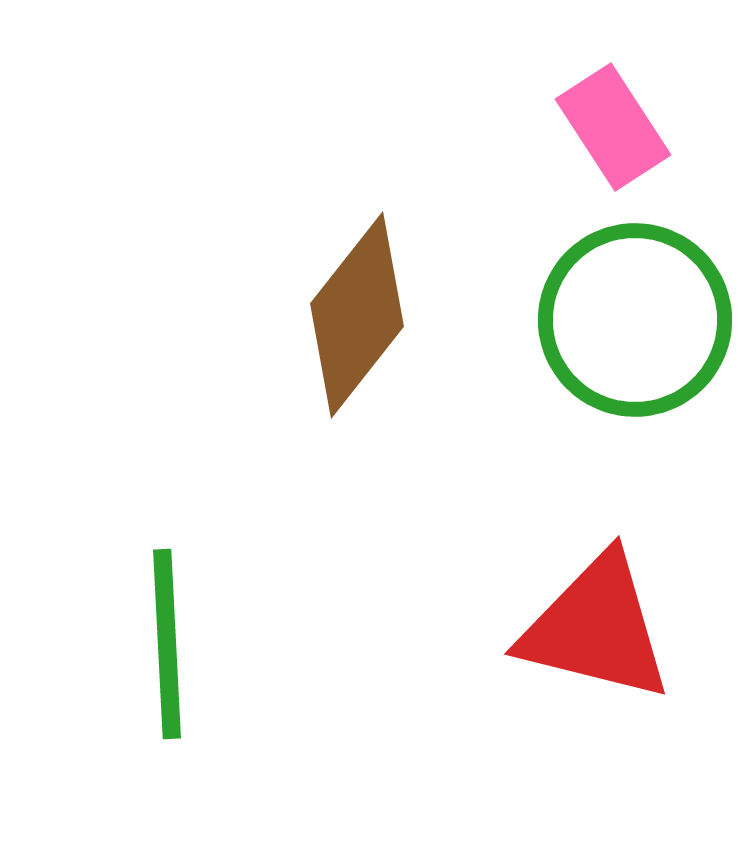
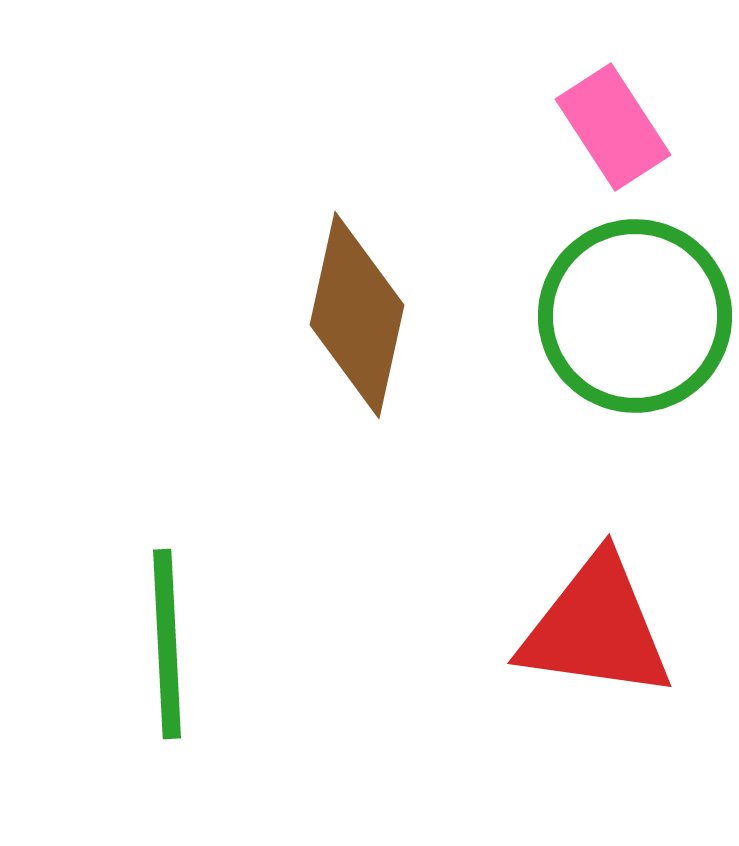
brown diamond: rotated 26 degrees counterclockwise
green circle: moved 4 px up
red triangle: rotated 6 degrees counterclockwise
